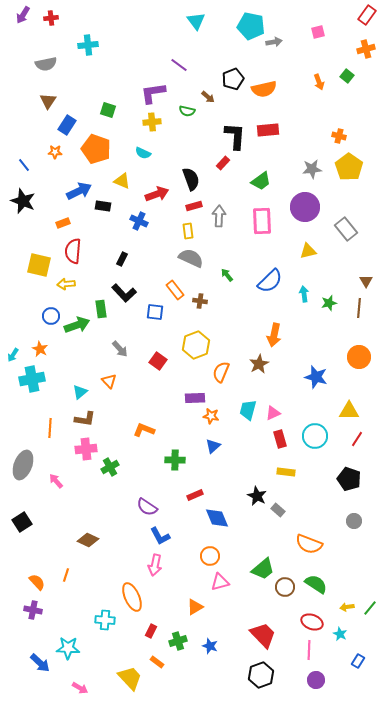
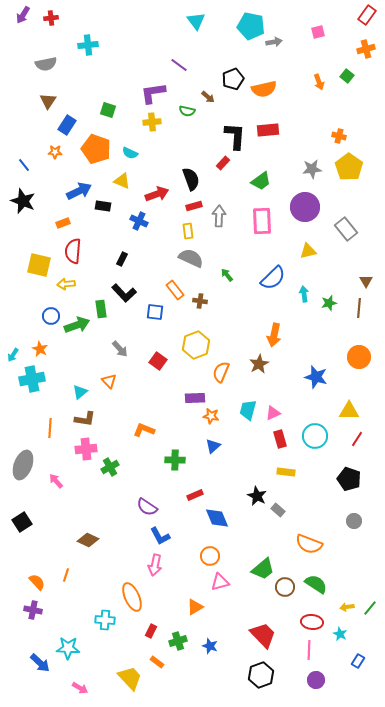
cyan semicircle at (143, 153): moved 13 px left
blue semicircle at (270, 281): moved 3 px right, 3 px up
red ellipse at (312, 622): rotated 15 degrees counterclockwise
